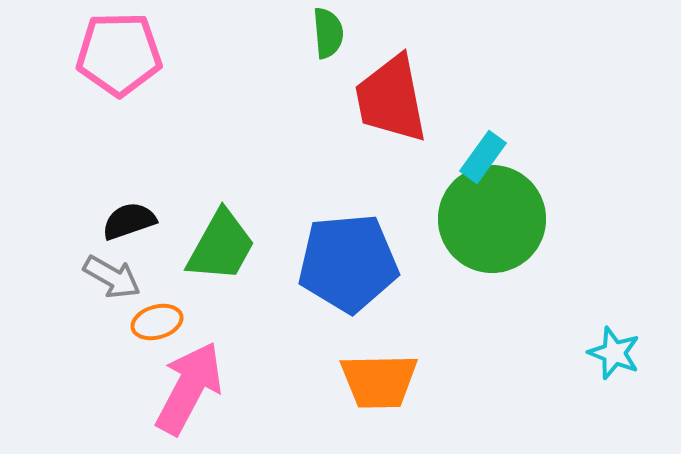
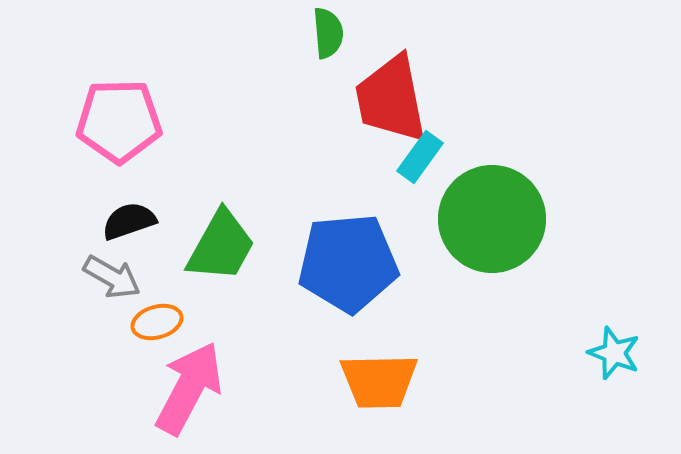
pink pentagon: moved 67 px down
cyan rectangle: moved 63 px left
